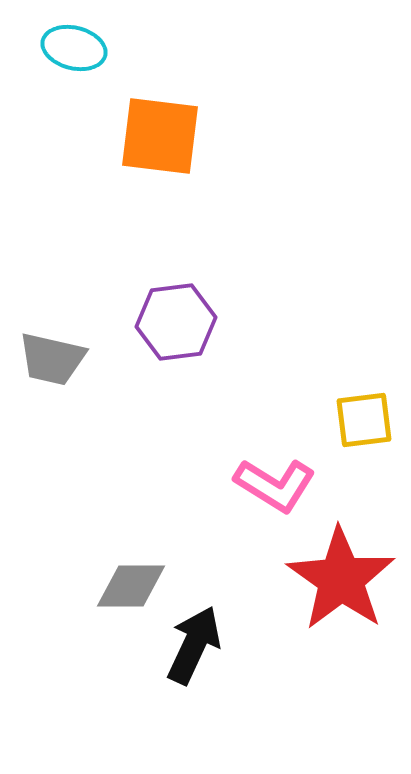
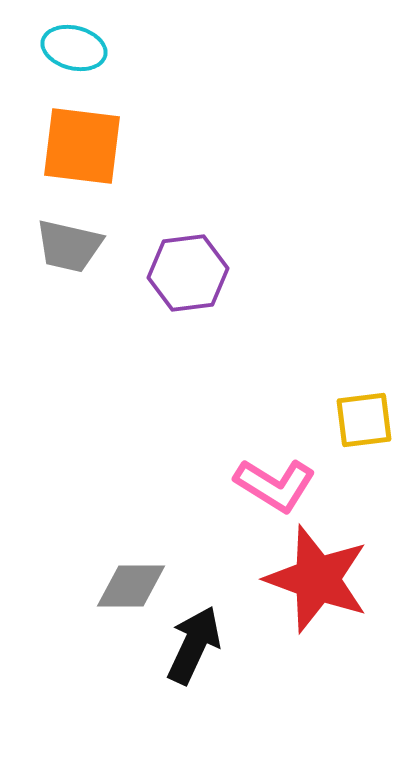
orange square: moved 78 px left, 10 px down
purple hexagon: moved 12 px right, 49 px up
gray trapezoid: moved 17 px right, 113 px up
red star: moved 24 px left; rotated 15 degrees counterclockwise
